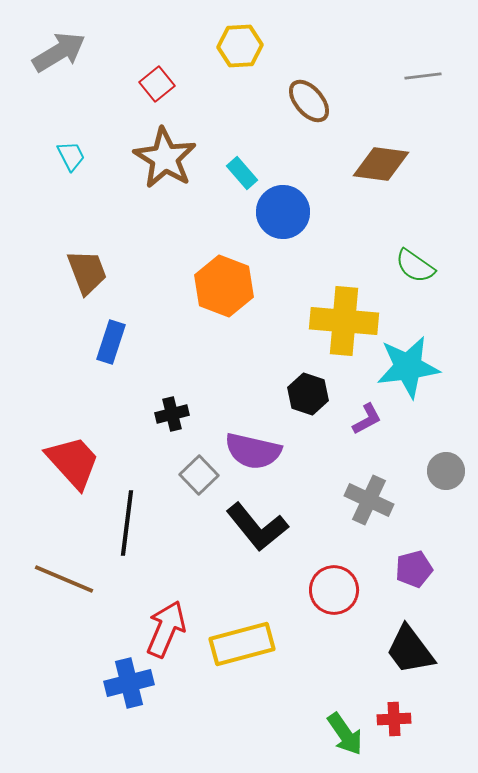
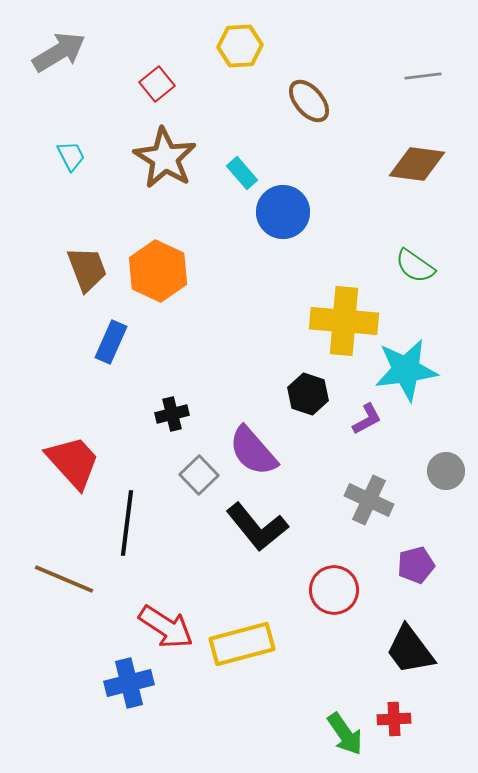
brown diamond: moved 36 px right
brown trapezoid: moved 3 px up
orange hexagon: moved 66 px left, 15 px up; rotated 4 degrees clockwise
blue rectangle: rotated 6 degrees clockwise
cyan star: moved 2 px left, 3 px down
purple semicircle: rotated 36 degrees clockwise
purple pentagon: moved 2 px right, 4 px up
red arrow: moved 2 px up; rotated 100 degrees clockwise
